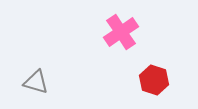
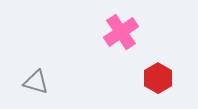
red hexagon: moved 4 px right, 2 px up; rotated 12 degrees clockwise
